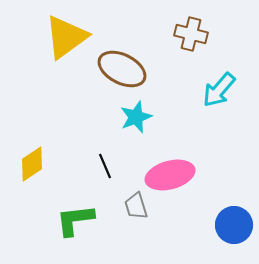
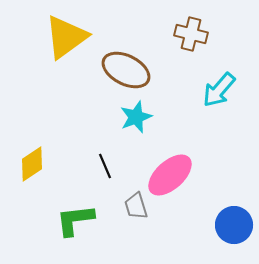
brown ellipse: moved 4 px right, 1 px down
pink ellipse: rotated 27 degrees counterclockwise
